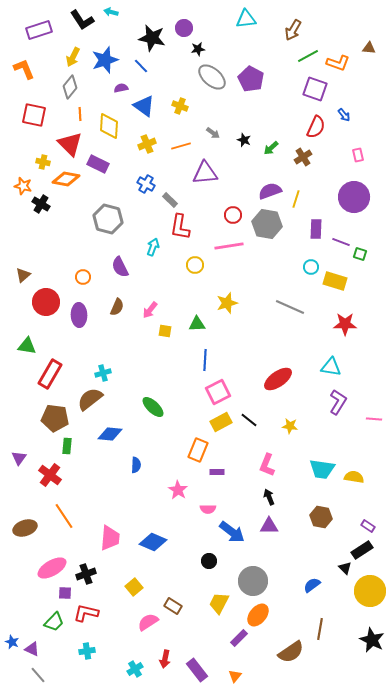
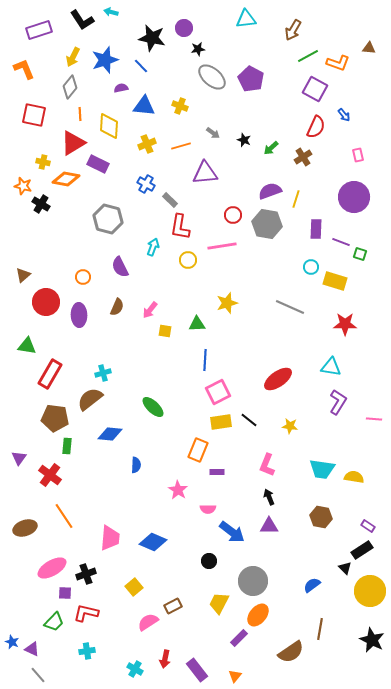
purple square at (315, 89): rotated 10 degrees clockwise
blue triangle at (144, 106): rotated 30 degrees counterclockwise
red triangle at (70, 144): moved 3 px right, 1 px up; rotated 44 degrees clockwise
pink line at (229, 246): moved 7 px left
yellow circle at (195, 265): moved 7 px left, 5 px up
yellow rectangle at (221, 422): rotated 20 degrees clockwise
brown rectangle at (173, 606): rotated 60 degrees counterclockwise
cyan cross at (135, 669): rotated 28 degrees counterclockwise
